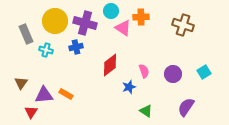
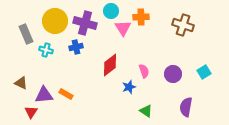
pink triangle: rotated 24 degrees clockwise
brown triangle: rotated 40 degrees counterclockwise
purple semicircle: rotated 24 degrees counterclockwise
